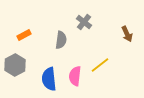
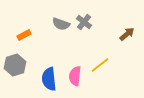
brown arrow: rotated 105 degrees counterclockwise
gray semicircle: moved 16 px up; rotated 102 degrees clockwise
gray hexagon: rotated 10 degrees clockwise
